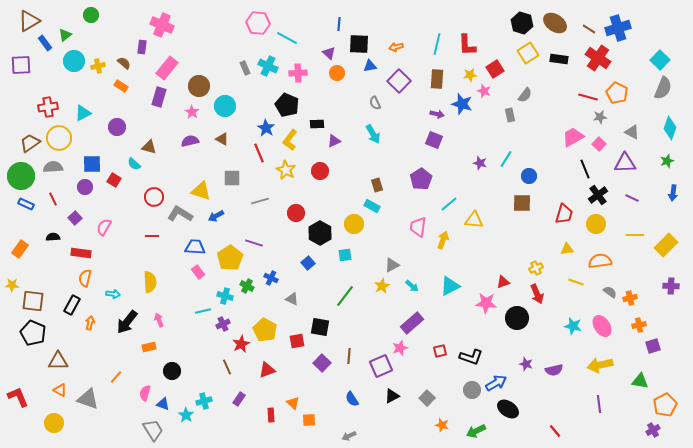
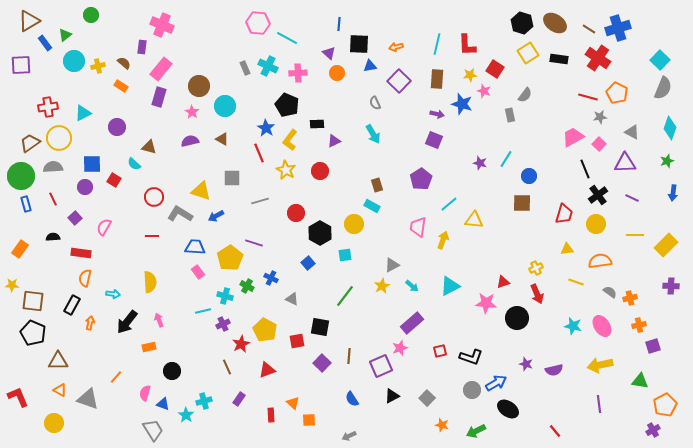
pink rectangle at (167, 68): moved 6 px left, 1 px down
red square at (495, 69): rotated 24 degrees counterclockwise
blue rectangle at (26, 204): rotated 49 degrees clockwise
